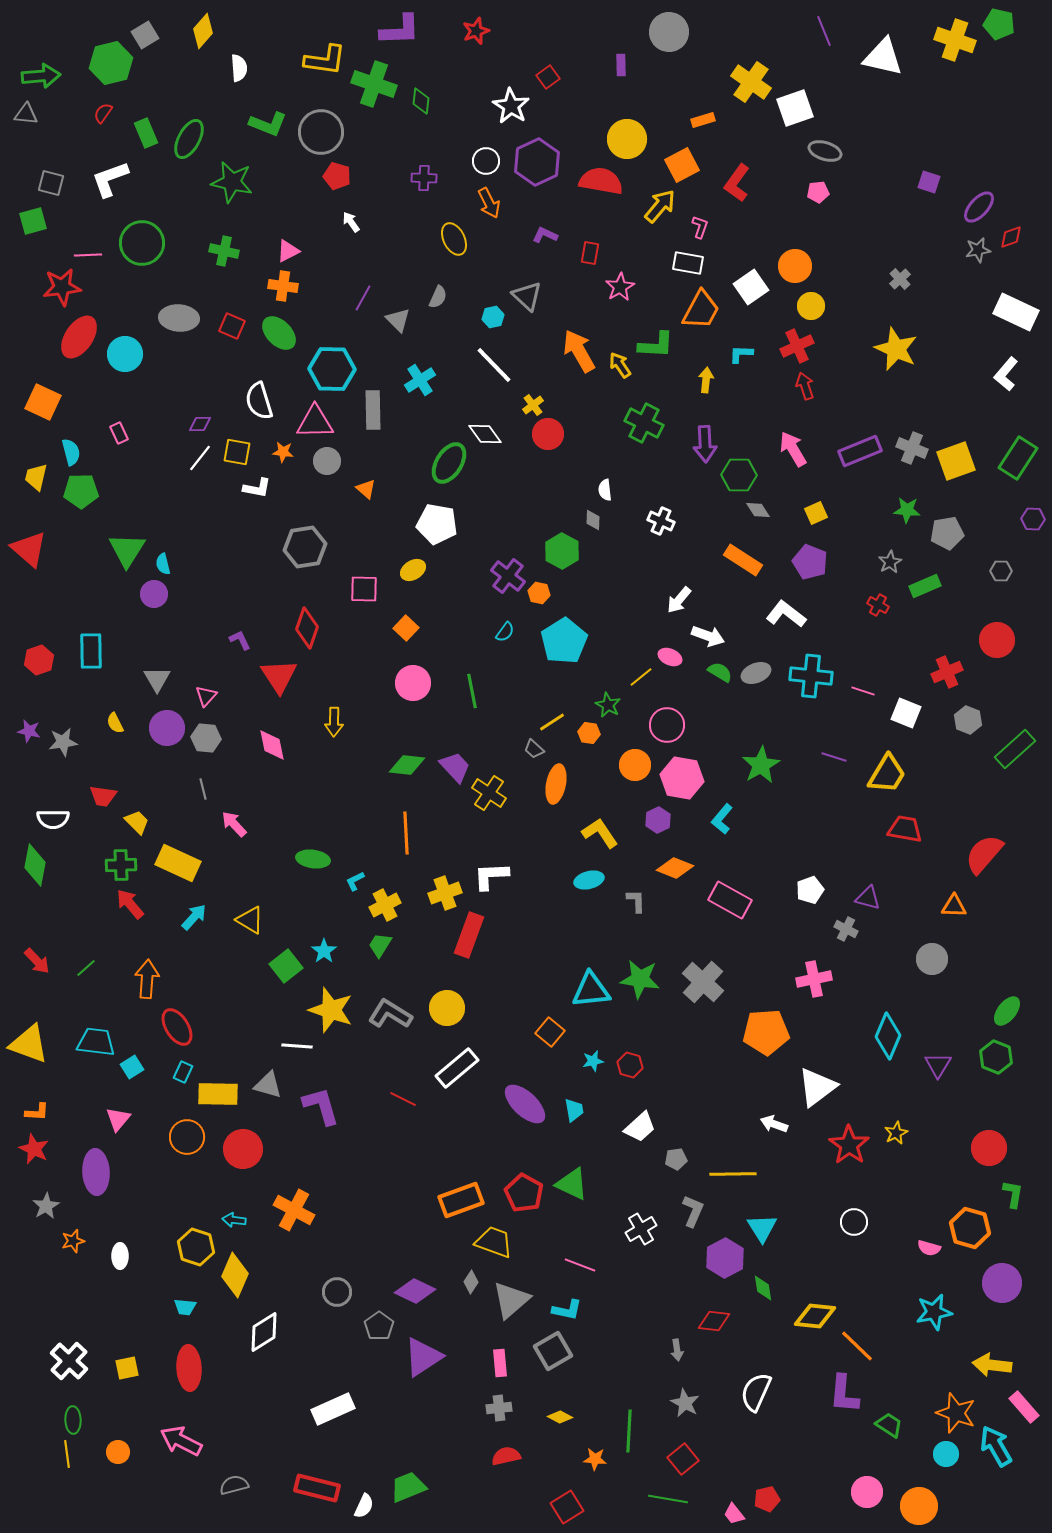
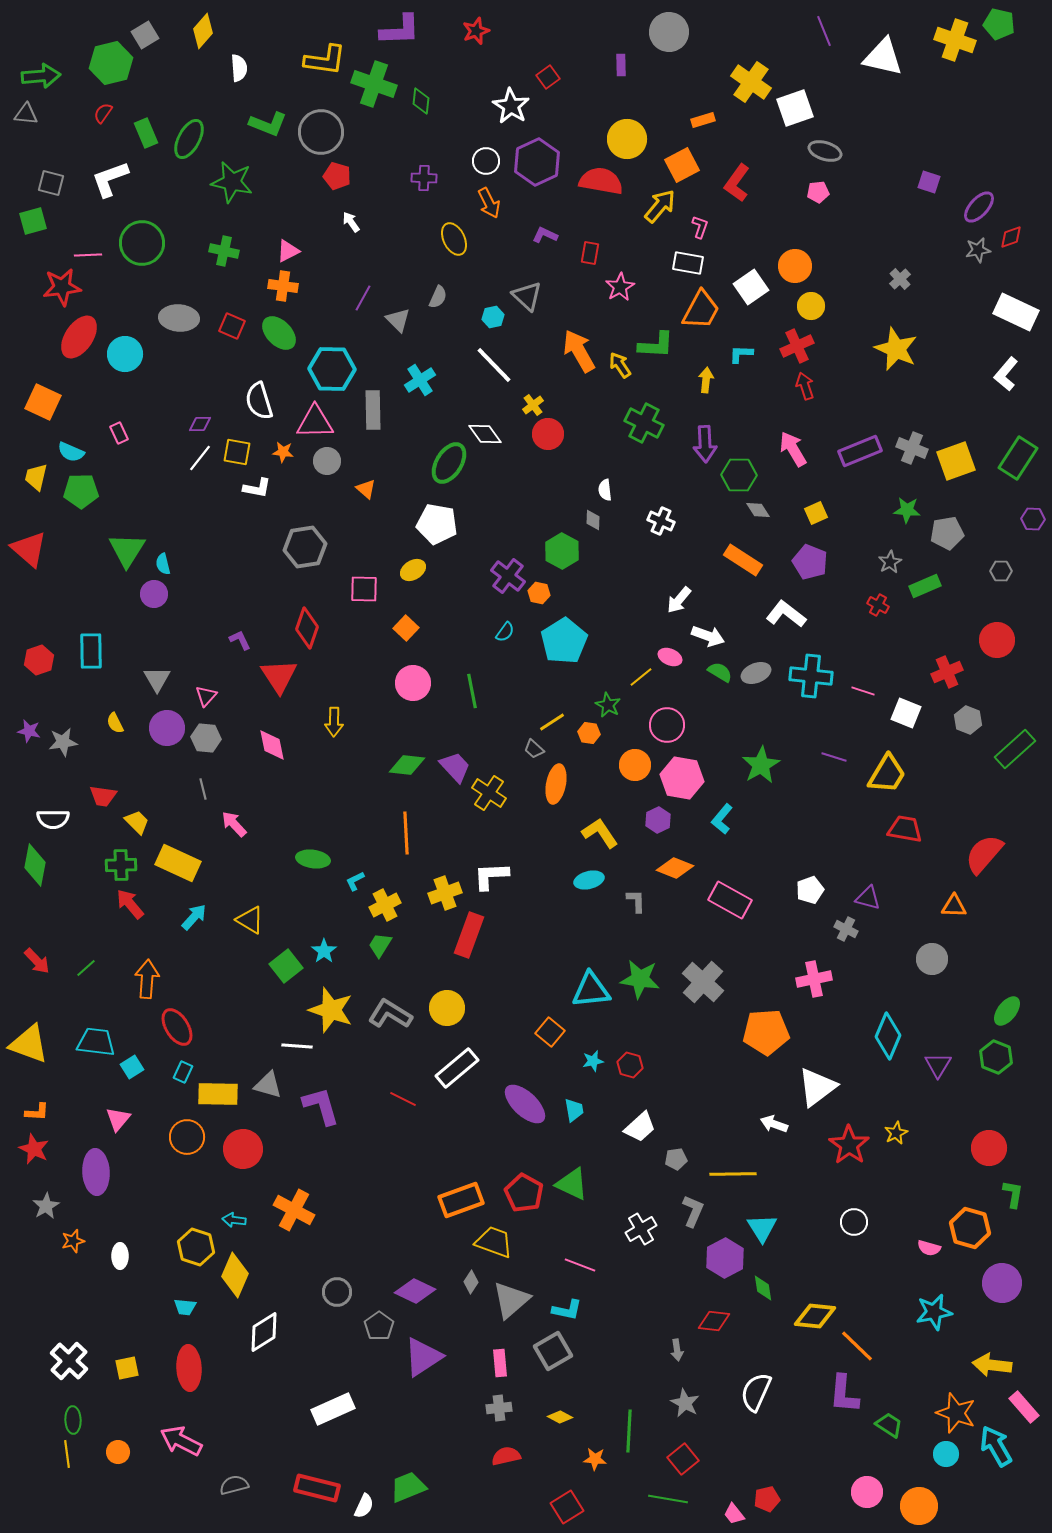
cyan semicircle at (71, 452): rotated 128 degrees clockwise
